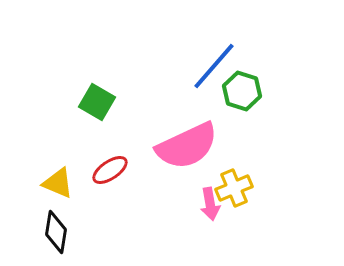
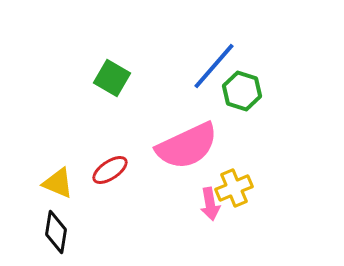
green square: moved 15 px right, 24 px up
